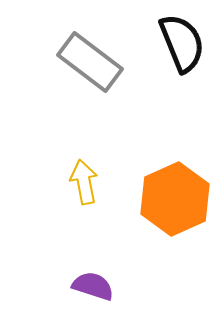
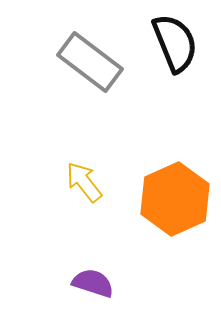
black semicircle: moved 7 px left
yellow arrow: rotated 27 degrees counterclockwise
purple semicircle: moved 3 px up
